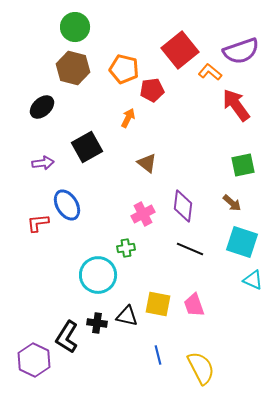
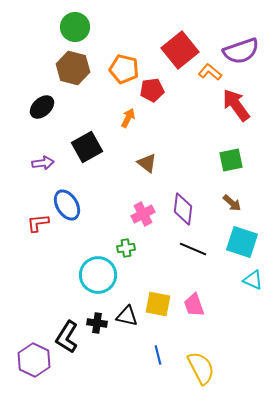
green square: moved 12 px left, 5 px up
purple diamond: moved 3 px down
black line: moved 3 px right
